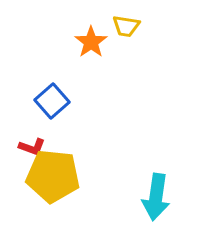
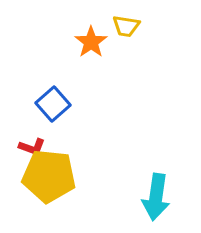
blue square: moved 1 px right, 3 px down
yellow pentagon: moved 4 px left
